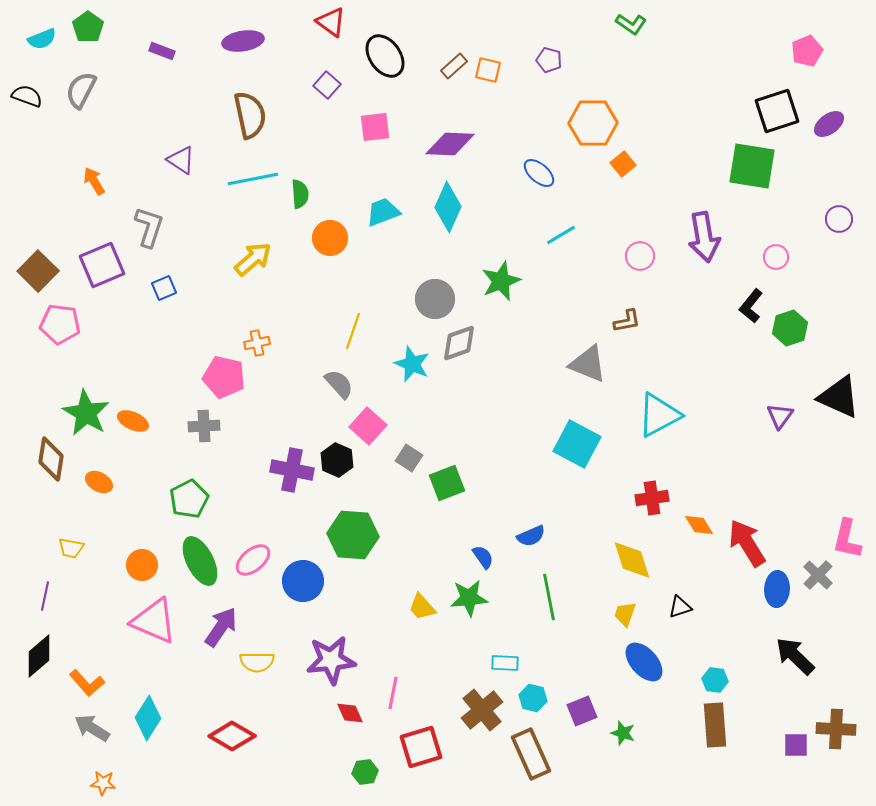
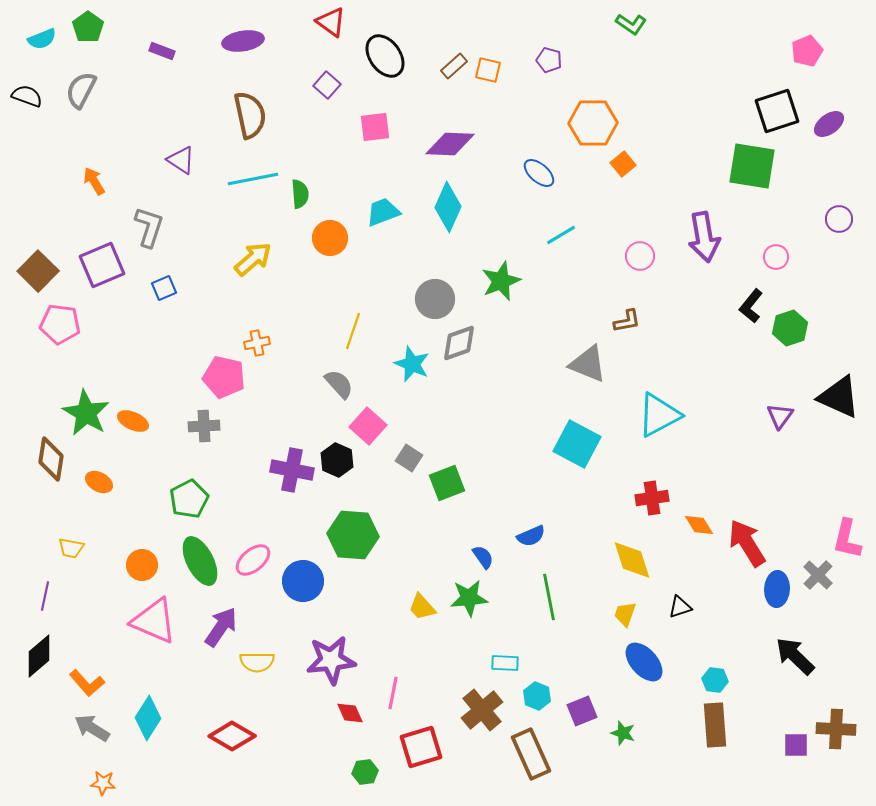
cyan hexagon at (533, 698): moved 4 px right, 2 px up; rotated 8 degrees clockwise
